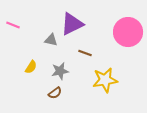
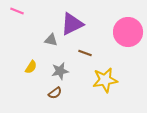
pink line: moved 4 px right, 14 px up
